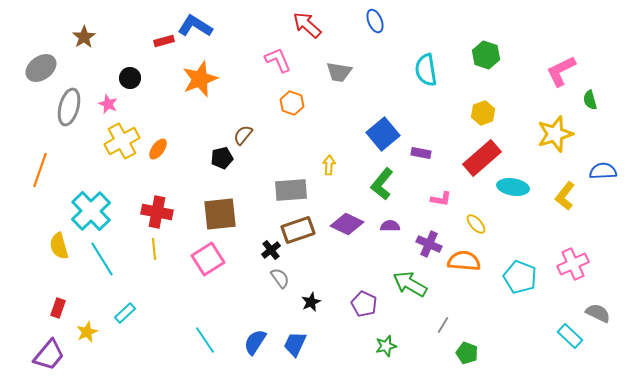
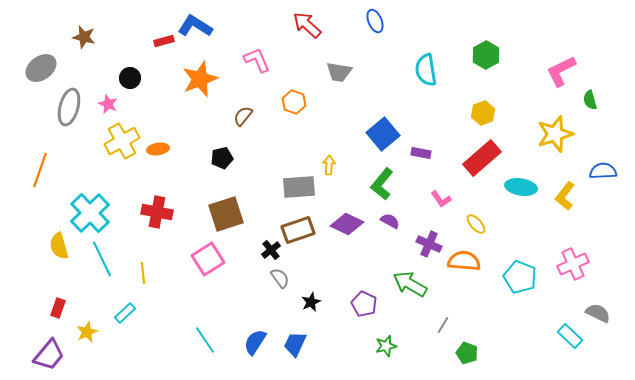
brown star at (84, 37): rotated 25 degrees counterclockwise
green hexagon at (486, 55): rotated 12 degrees clockwise
pink L-shape at (278, 60): moved 21 px left
orange hexagon at (292, 103): moved 2 px right, 1 px up
brown semicircle at (243, 135): moved 19 px up
orange ellipse at (158, 149): rotated 45 degrees clockwise
cyan ellipse at (513, 187): moved 8 px right
gray rectangle at (291, 190): moved 8 px right, 3 px up
pink L-shape at (441, 199): rotated 45 degrees clockwise
cyan cross at (91, 211): moved 1 px left, 2 px down
brown square at (220, 214): moved 6 px right; rotated 12 degrees counterclockwise
purple semicircle at (390, 226): moved 5 px up; rotated 30 degrees clockwise
yellow line at (154, 249): moved 11 px left, 24 px down
cyan line at (102, 259): rotated 6 degrees clockwise
